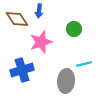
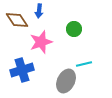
brown diamond: moved 1 px down
gray ellipse: rotated 20 degrees clockwise
